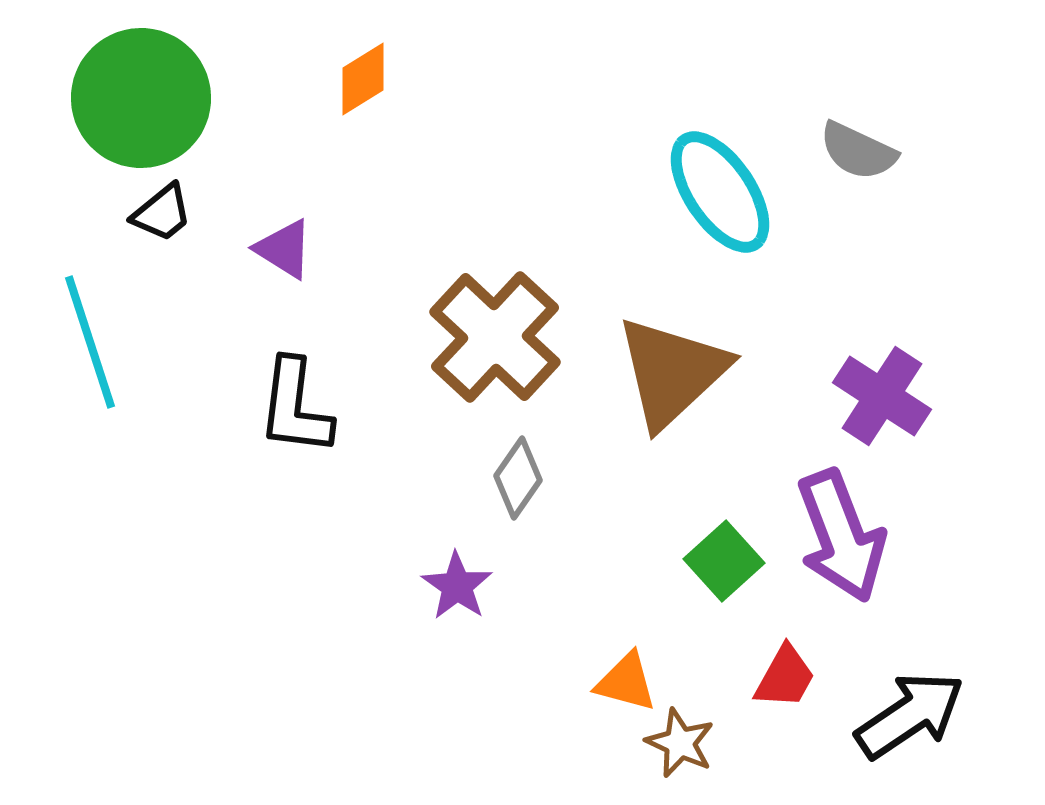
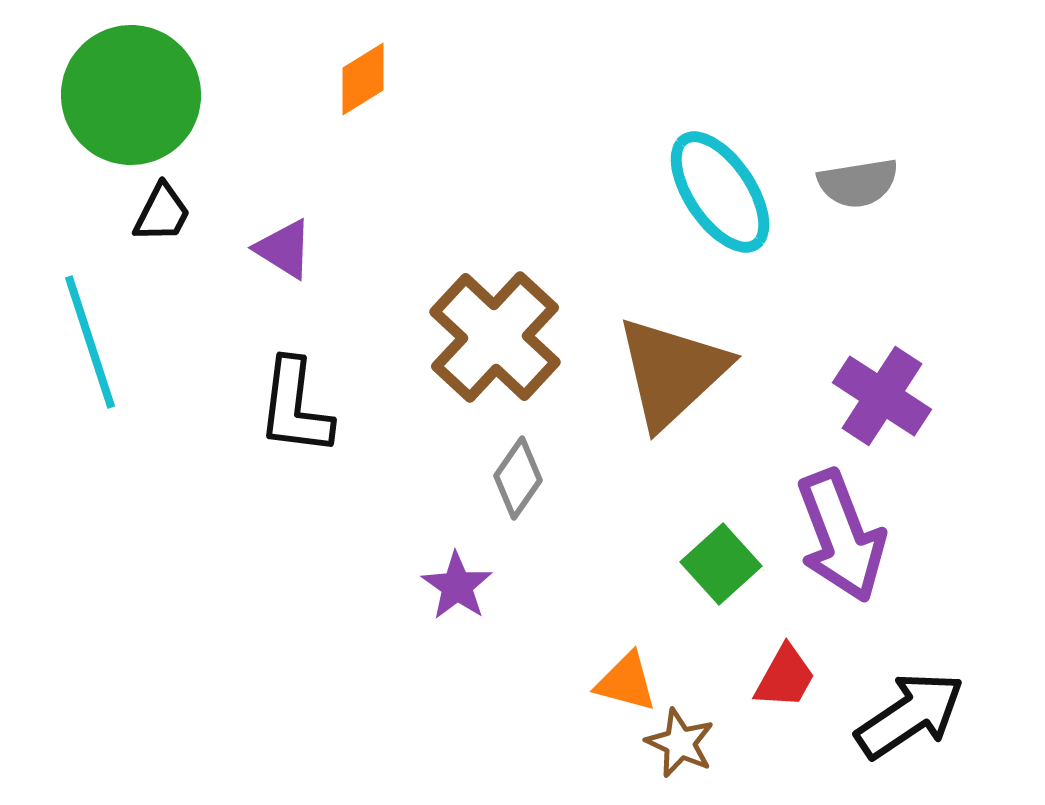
green circle: moved 10 px left, 3 px up
gray semicircle: moved 32 px down; rotated 34 degrees counterclockwise
black trapezoid: rotated 24 degrees counterclockwise
green square: moved 3 px left, 3 px down
